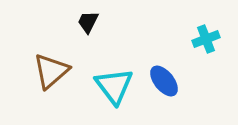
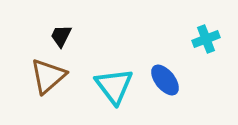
black trapezoid: moved 27 px left, 14 px down
brown triangle: moved 3 px left, 5 px down
blue ellipse: moved 1 px right, 1 px up
